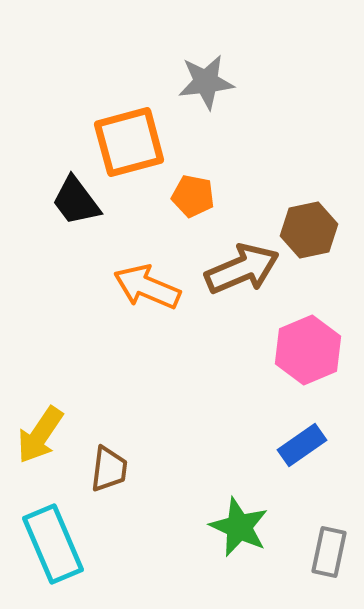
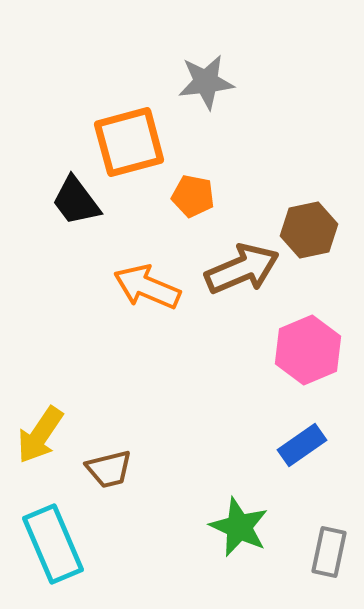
brown trapezoid: rotated 69 degrees clockwise
